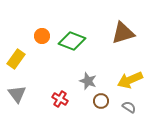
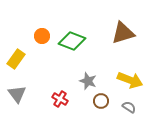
yellow arrow: rotated 135 degrees counterclockwise
